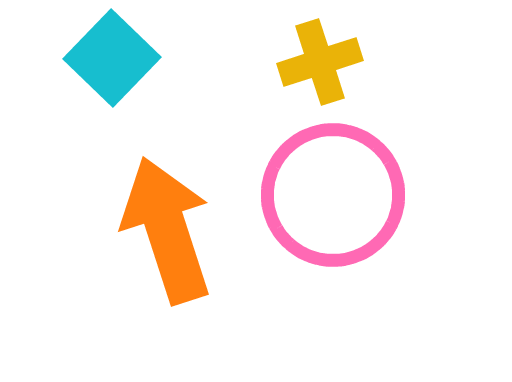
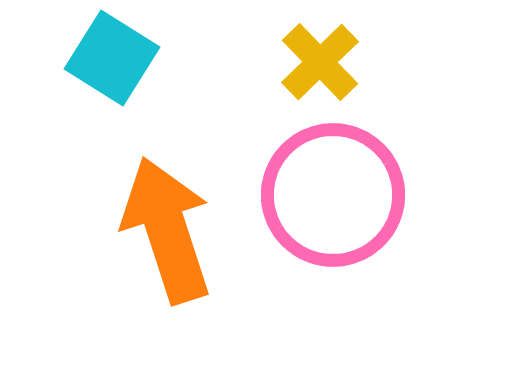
cyan square: rotated 12 degrees counterclockwise
yellow cross: rotated 26 degrees counterclockwise
